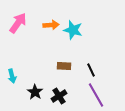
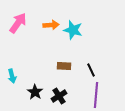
purple line: rotated 35 degrees clockwise
